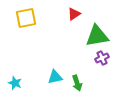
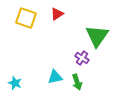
red triangle: moved 17 px left
yellow square: rotated 30 degrees clockwise
green triangle: rotated 45 degrees counterclockwise
purple cross: moved 20 px left; rotated 32 degrees counterclockwise
green arrow: moved 1 px up
